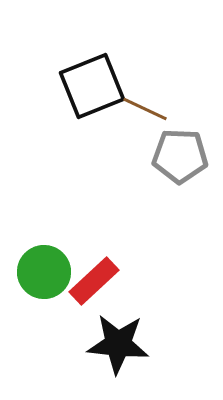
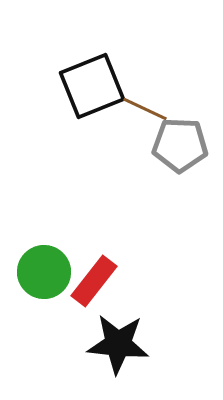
gray pentagon: moved 11 px up
red rectangle: rotated 9 degrees counterclockwise
